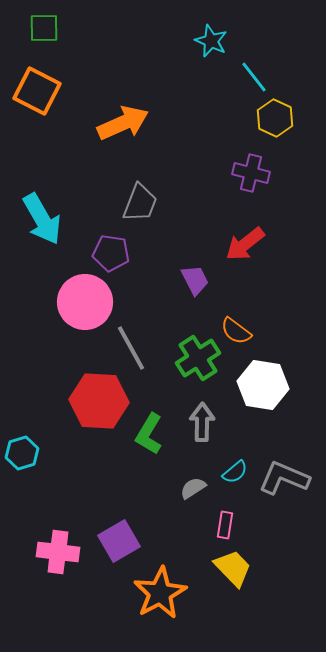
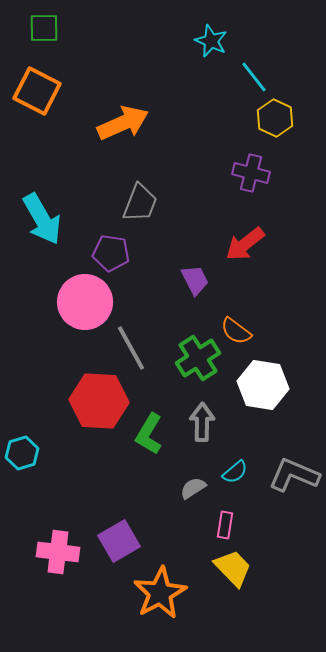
gray L-shape: moved 10 px right, 3 px up
